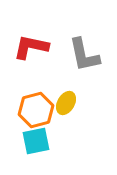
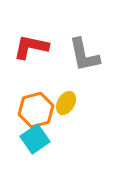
cyan square: moved 1 px left, 2 px up; rotated 24 degrees counterclockwise
